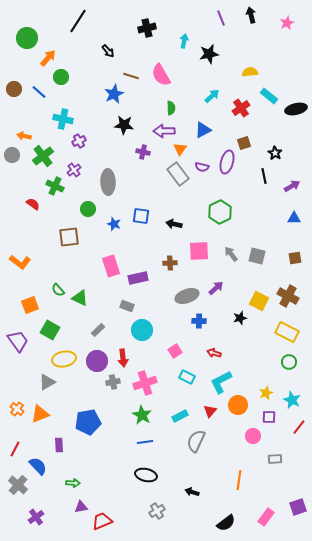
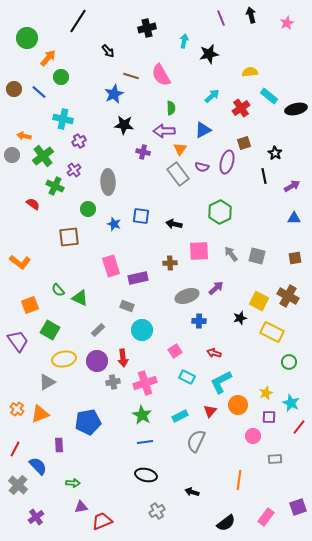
yellow rectangle at (287, 332): moved 15 px left
cyan star at (292, 400): moved 1 px left, 3 px down
